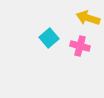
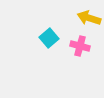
yellow arrow: moved 1 px right
